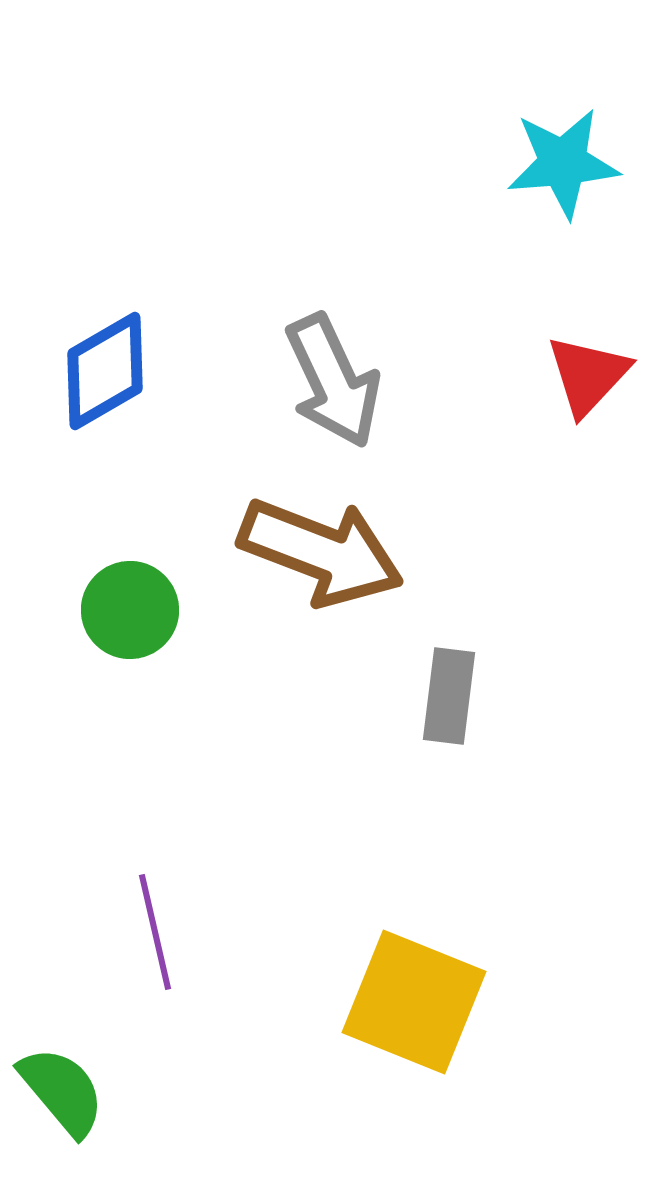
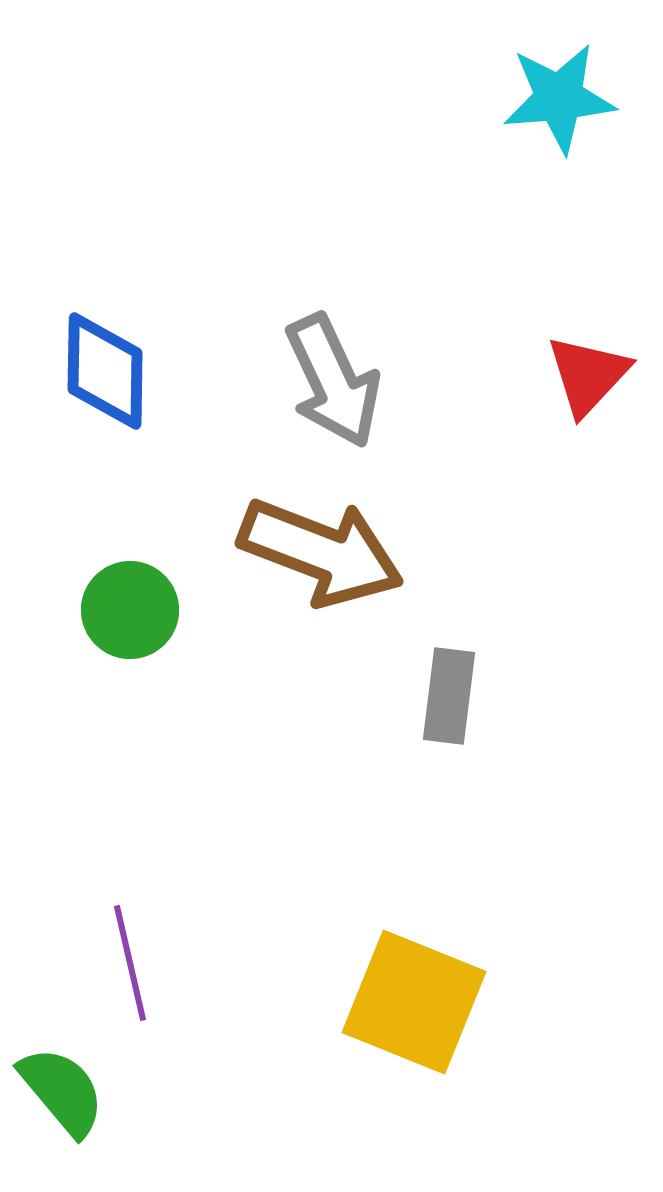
cyan star: moved 4 px left, 65 px up
blue diamond: rotated 59 degrees counterclockwise
purple line: moved 25 px left, 31 px down
